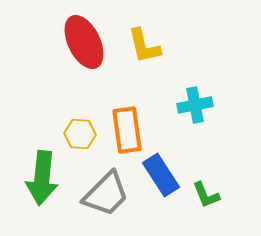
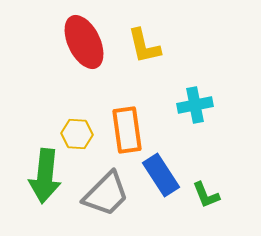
yellow hexagon: moved 3 px left
green arrow: moved 3 px right, 2 px up
